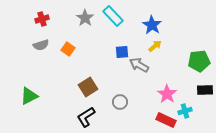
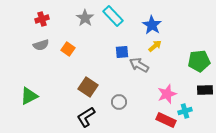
brown square: rotated 24 degrees counterclockwise
pink star: rotated 18 degrees clockwise
gray circle: moved 1 px left
